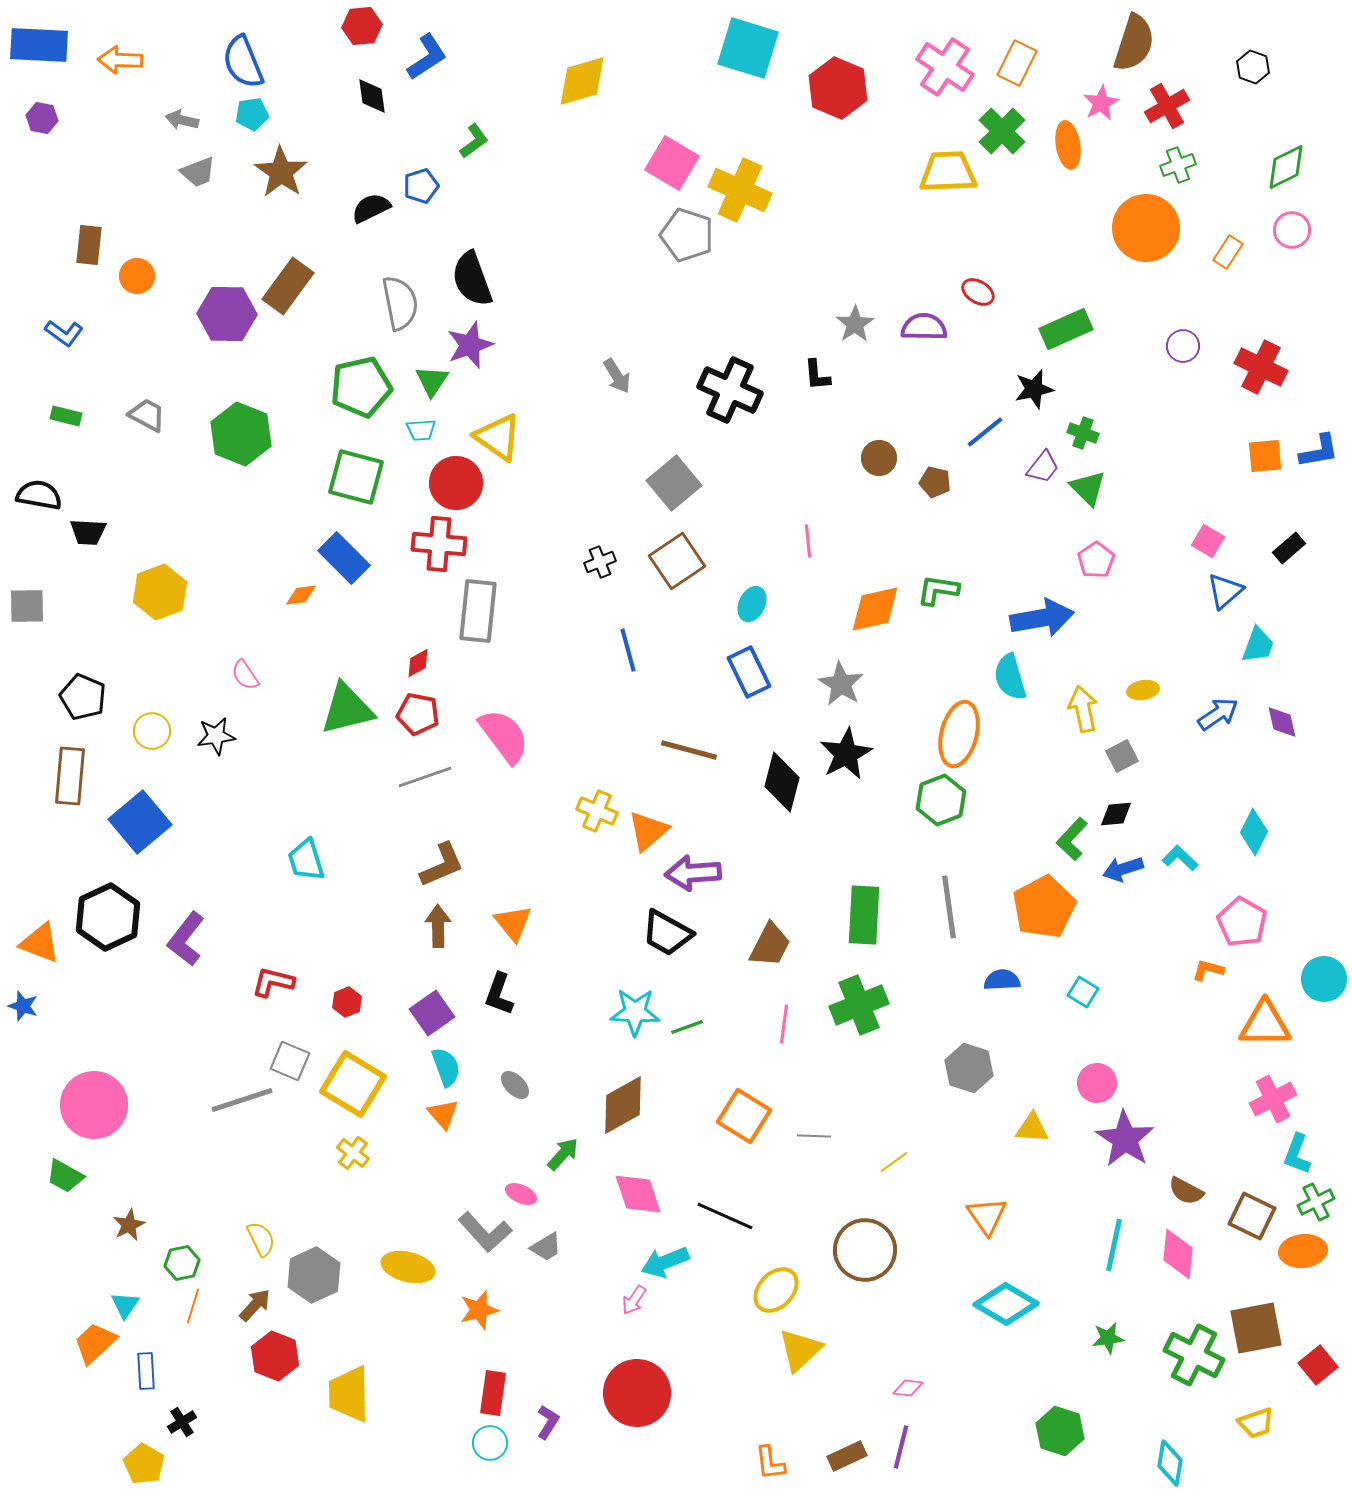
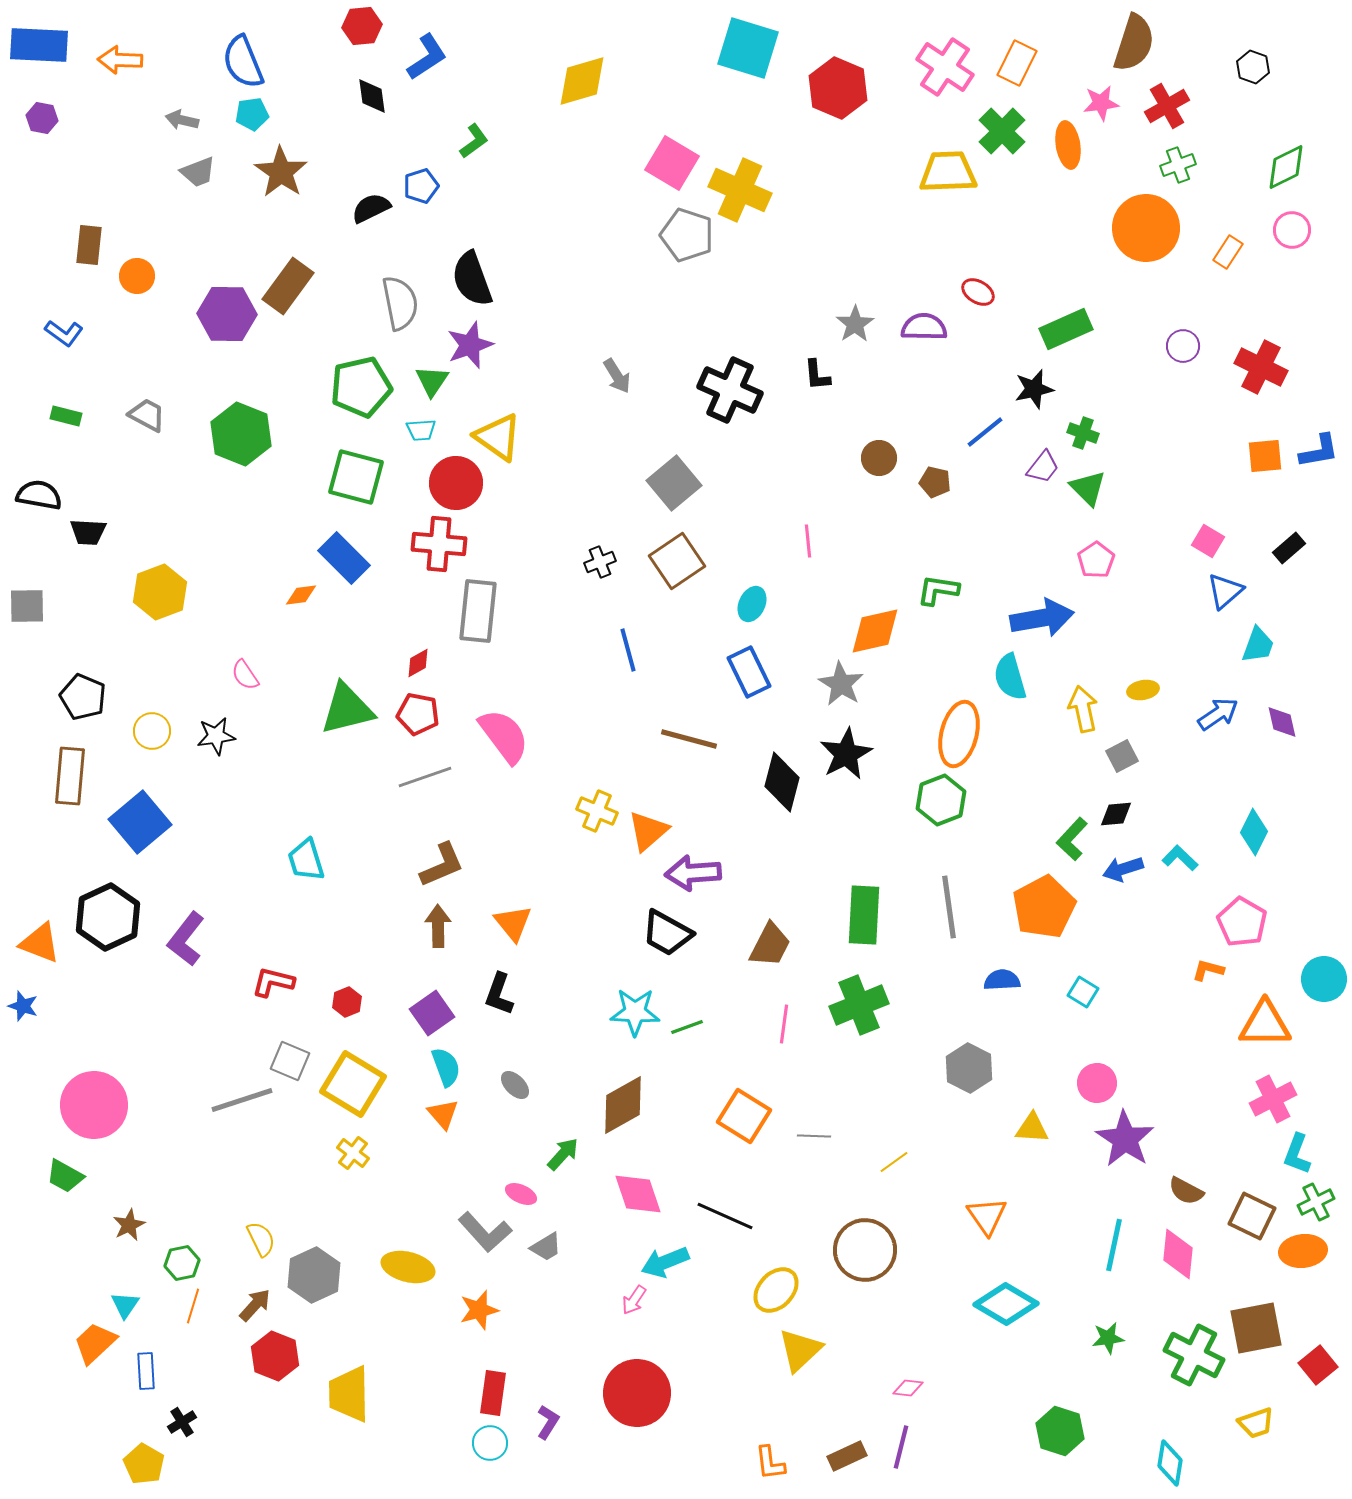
pink star at (1101, 103): rotated 21 degrees clockwise
orange diamond at (875, 609): moved 22 px down
brown line at (689, 750): moved 11 px up
gray hexagon at (969, 1068): rotated 9 degrees clockwise
